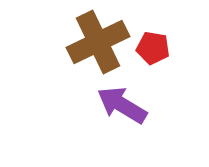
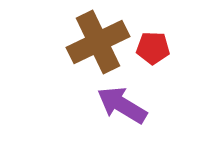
red pentagon: rotated 8 degrees counterclockwise
